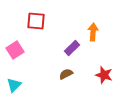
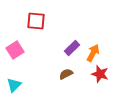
orange arrow: moved 21 px down; rotated 24 degrees clockwise
red star: moved 4 px left, 1 px up
